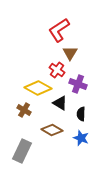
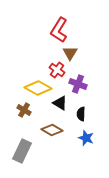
red L-shape: rotated 25 degrees counterclockwise
blue star: moved 5 px right
